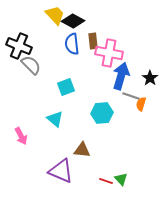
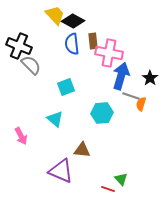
red line: moved 2 px right, 8 px down
